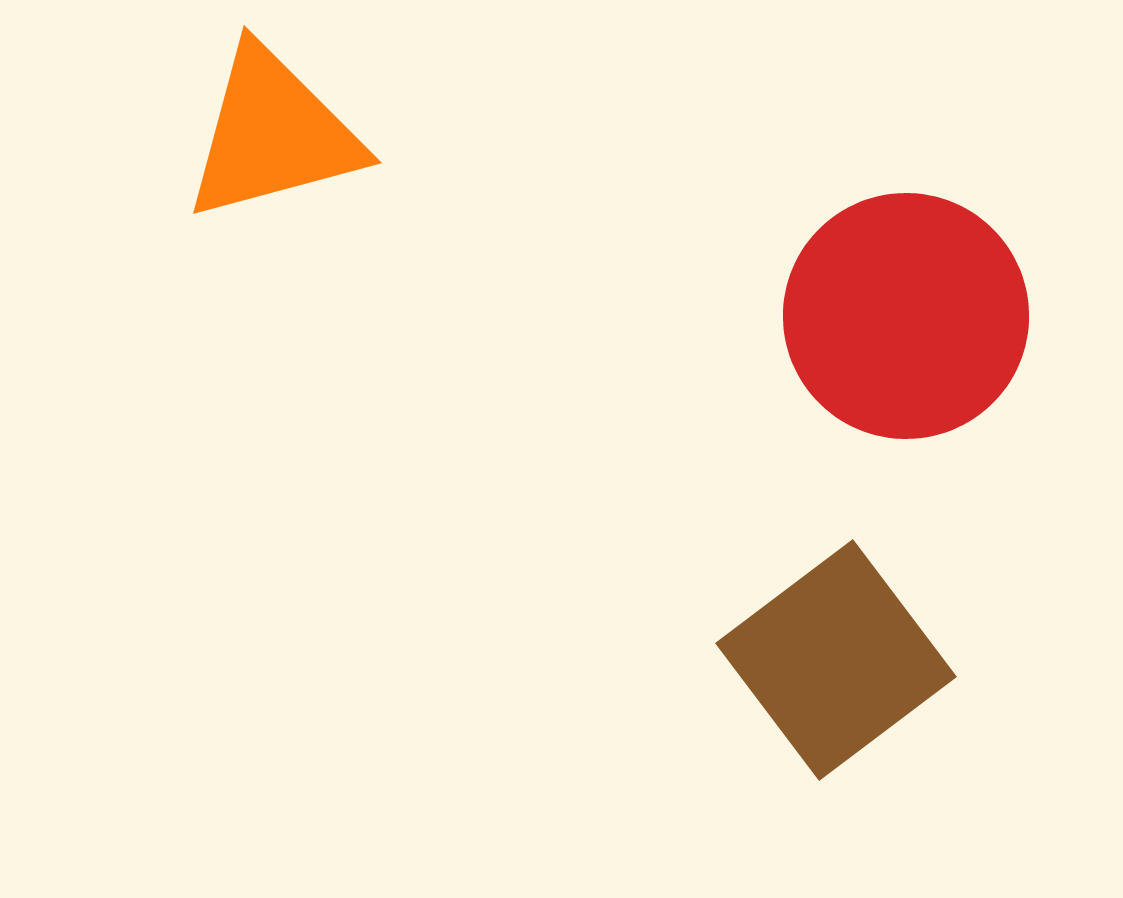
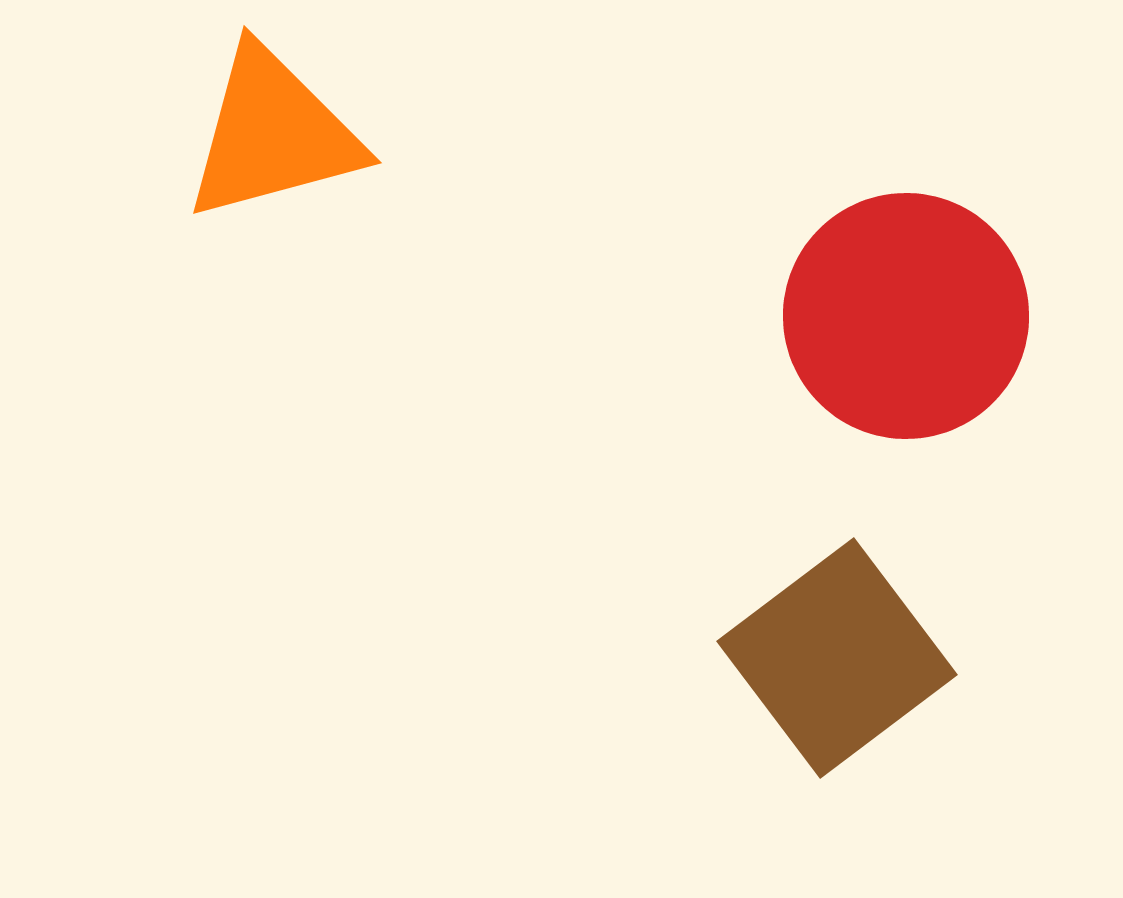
brown square: moved 1 px right, 2 px up
